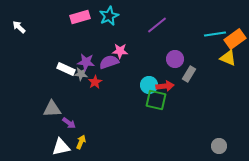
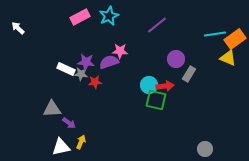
pink rectangle: rotated 12 degrees counterclockwise
white arrow: moved 1 px left, 1 px down
purple circle: moved 1 px right
red star: rotated 24 degrees clockwise
gray circle: moved 14 px left, 3 px down
